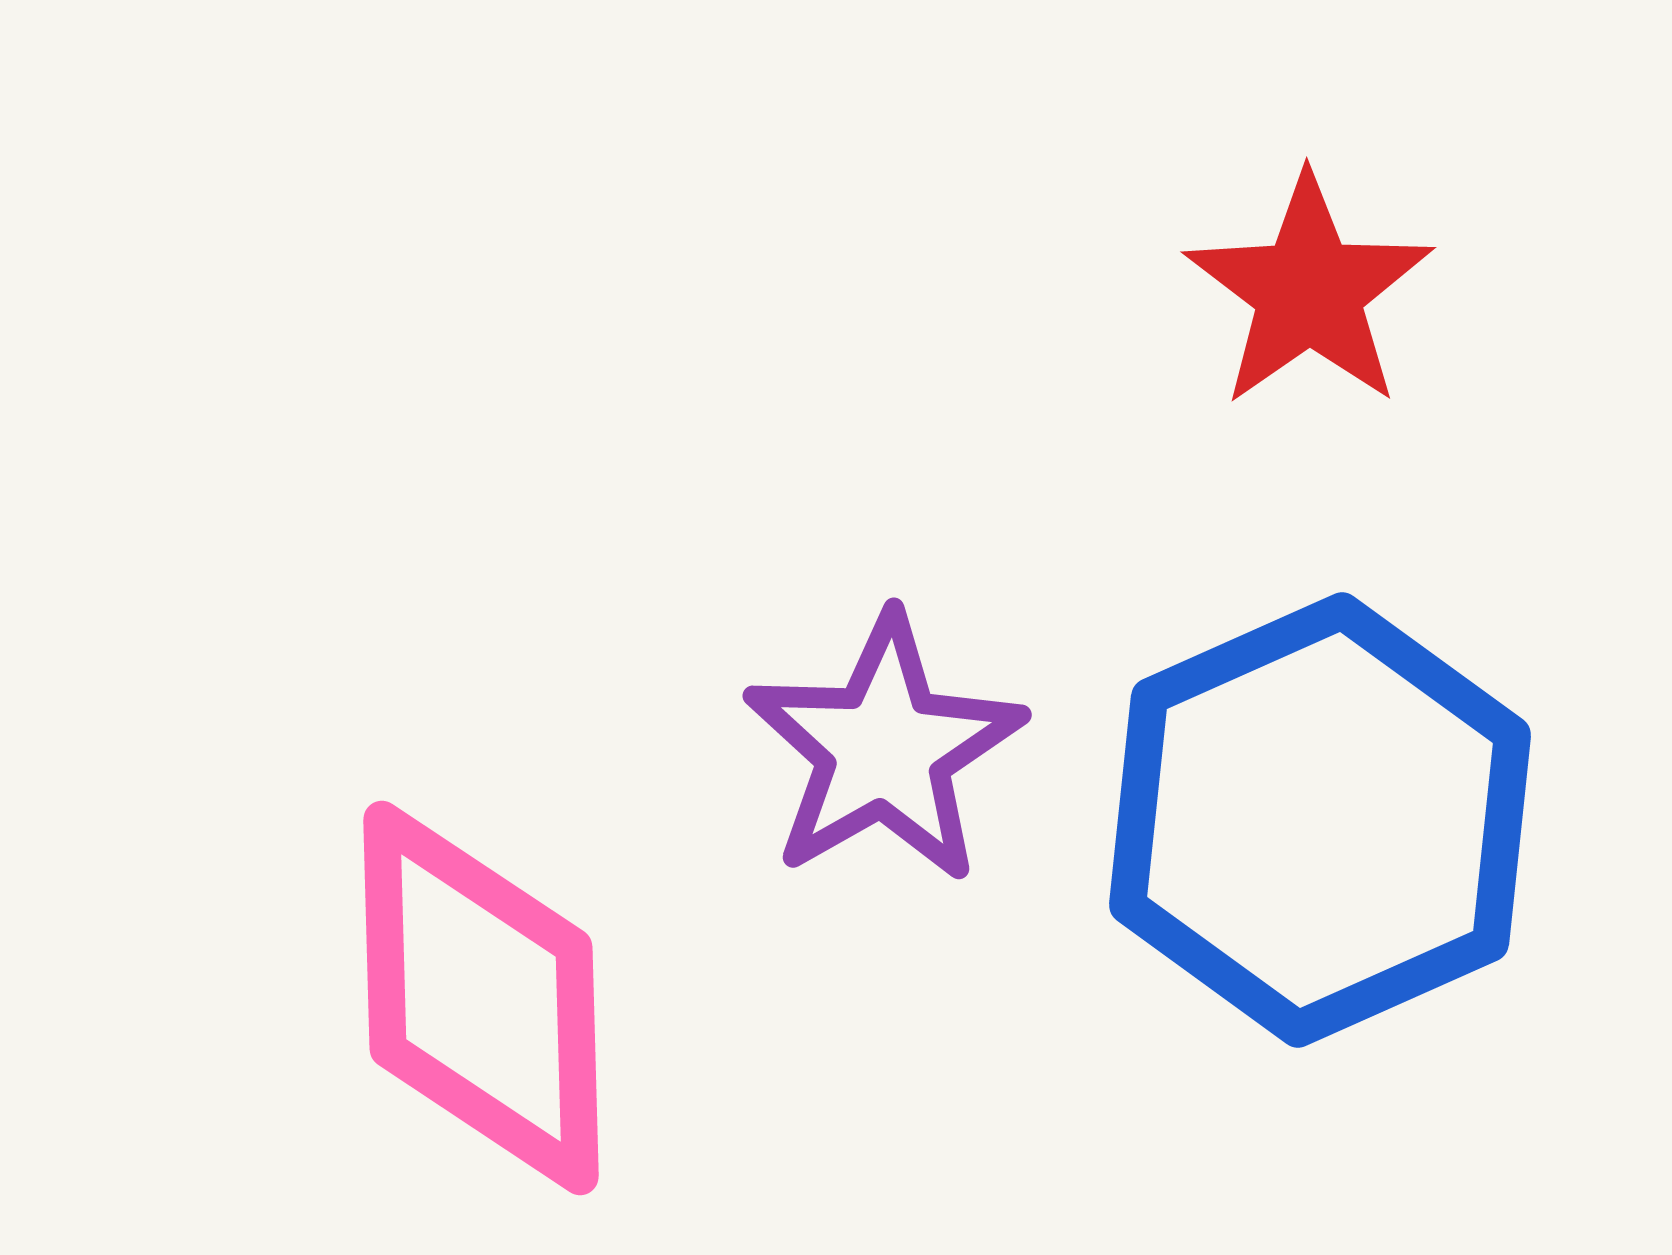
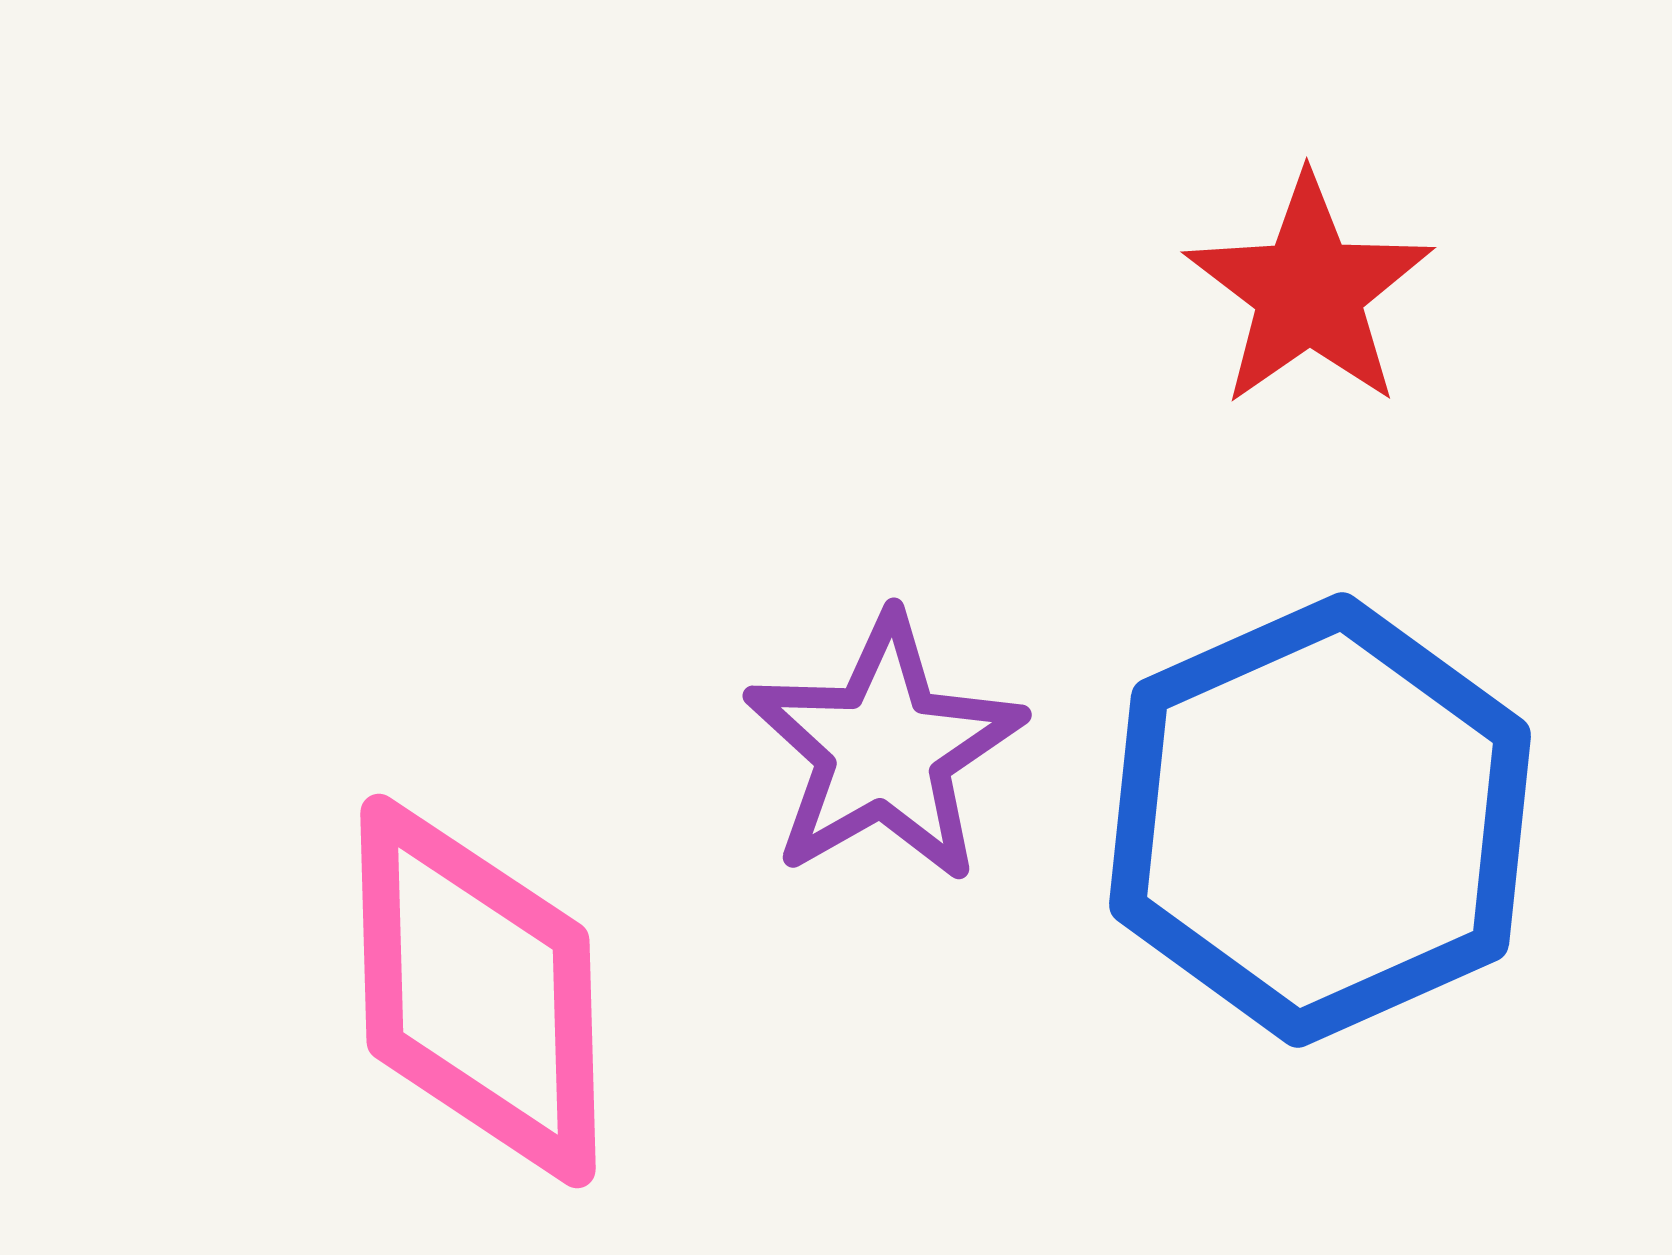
pink diamond: moved 3 px left, 7 px up
